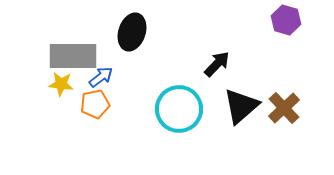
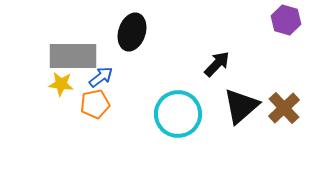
cyan circle: moved 1 px left, 5 px down
